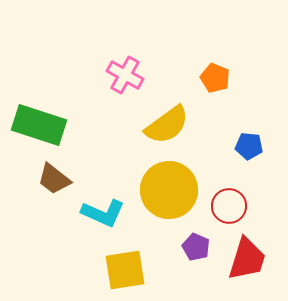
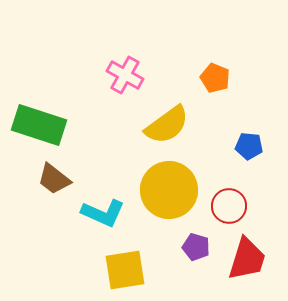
purple pentagon: rotated 8 degrees counterclockwise
